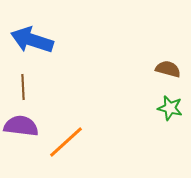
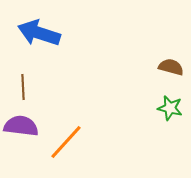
blue arrow: moved 7 px right, 7 px up
brown semicircle: moved 3 px right, 2 px up
orange line: rotated 6 degrees counterclockwise
